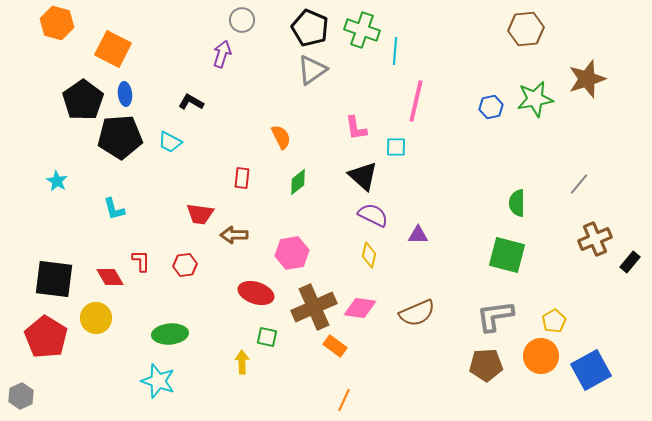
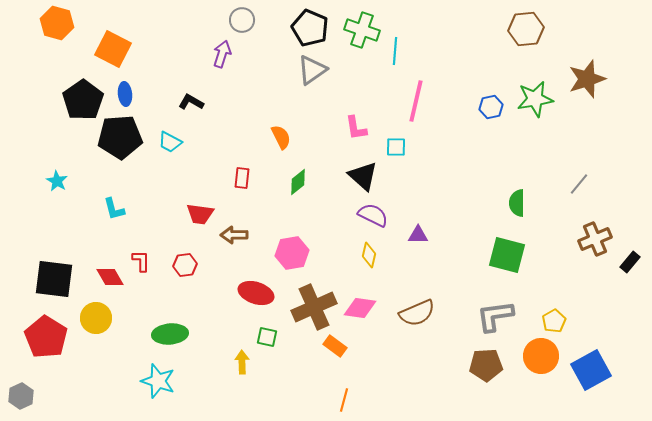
orange line at (344, 400): rotated 10 degrees counterclockwise
